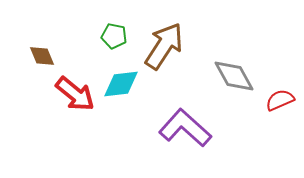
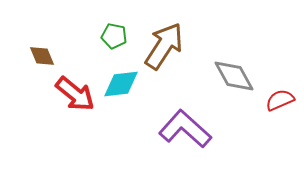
purple L-shape: moved 1 px down
